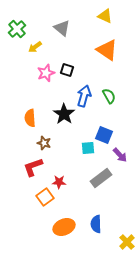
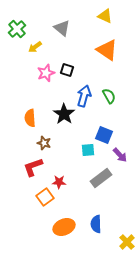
cyan square: moved 2 px down
